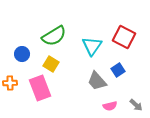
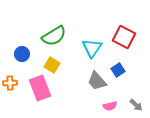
cyan triangle: moved 2 px down
yellow square: moved 1 px right, 1 px down
